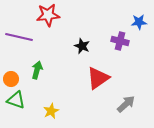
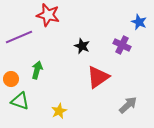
red star: rotated 20 degrees clockwise
blue star: rotated 28 degrees clockwise
purple line: rotated 36 degrees counterclockwise
purple cross: moved 2 px right, 4 px down; rotated 12 degrees clockwise
red triangle: moved 1 px up
green triangle: moved 4 px right, 1 px down
gray arrow: moved 2 px right, 1 px down
yellow star: moved 8 px right
